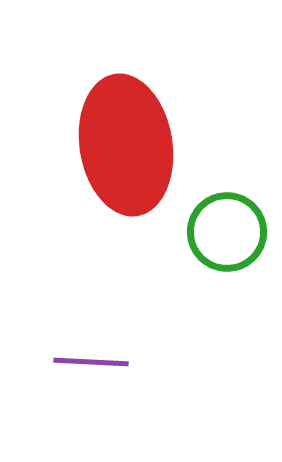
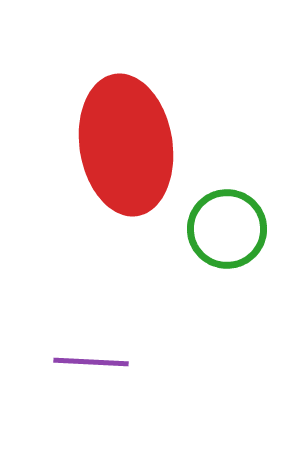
green circle: moved 3 px up
